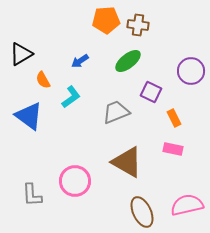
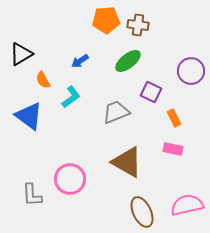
pink circle: moved 5 px left, 2 px up
